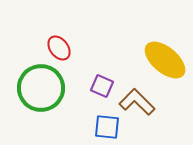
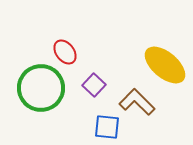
red ellipse: moved 6 px right, 4 px down
yellow ellipse: moved 5 px down
purple square: moved 8 px left, 1 px up; rotated 20 degrees clockwise
